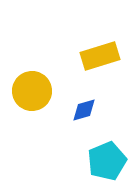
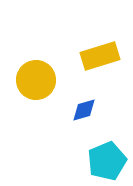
yellow circle: moved 4 px right, 11 px up
